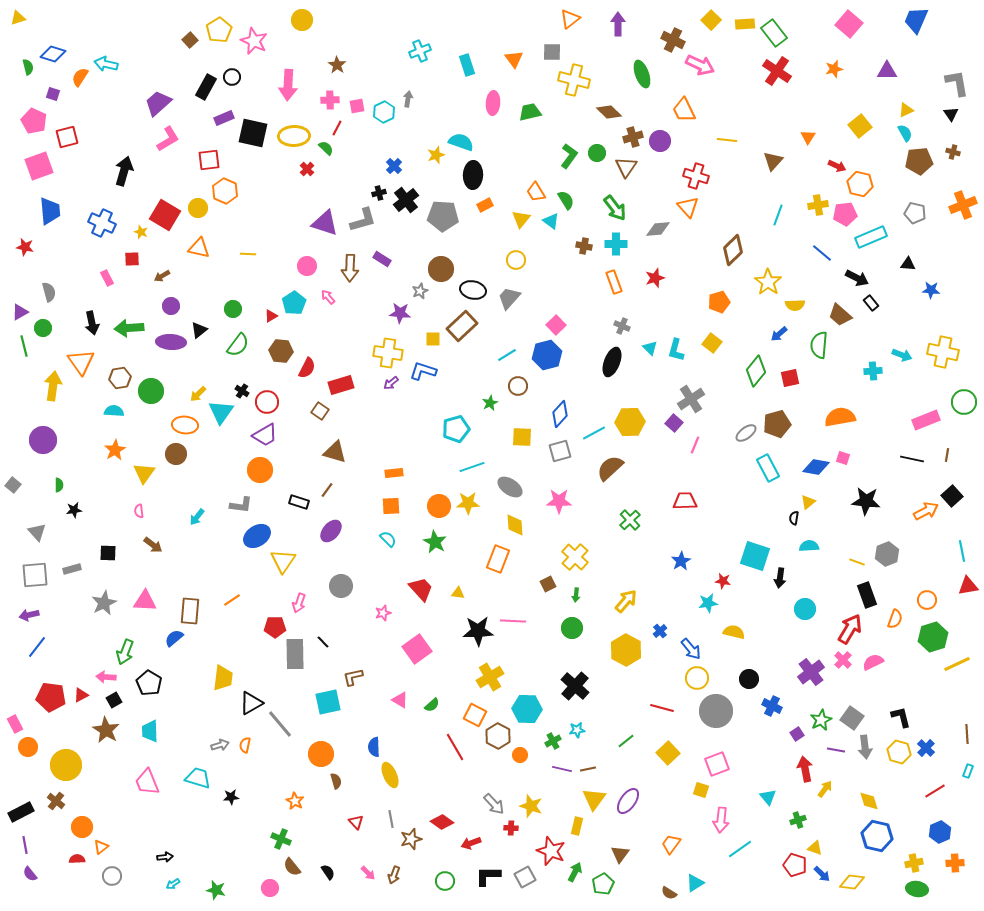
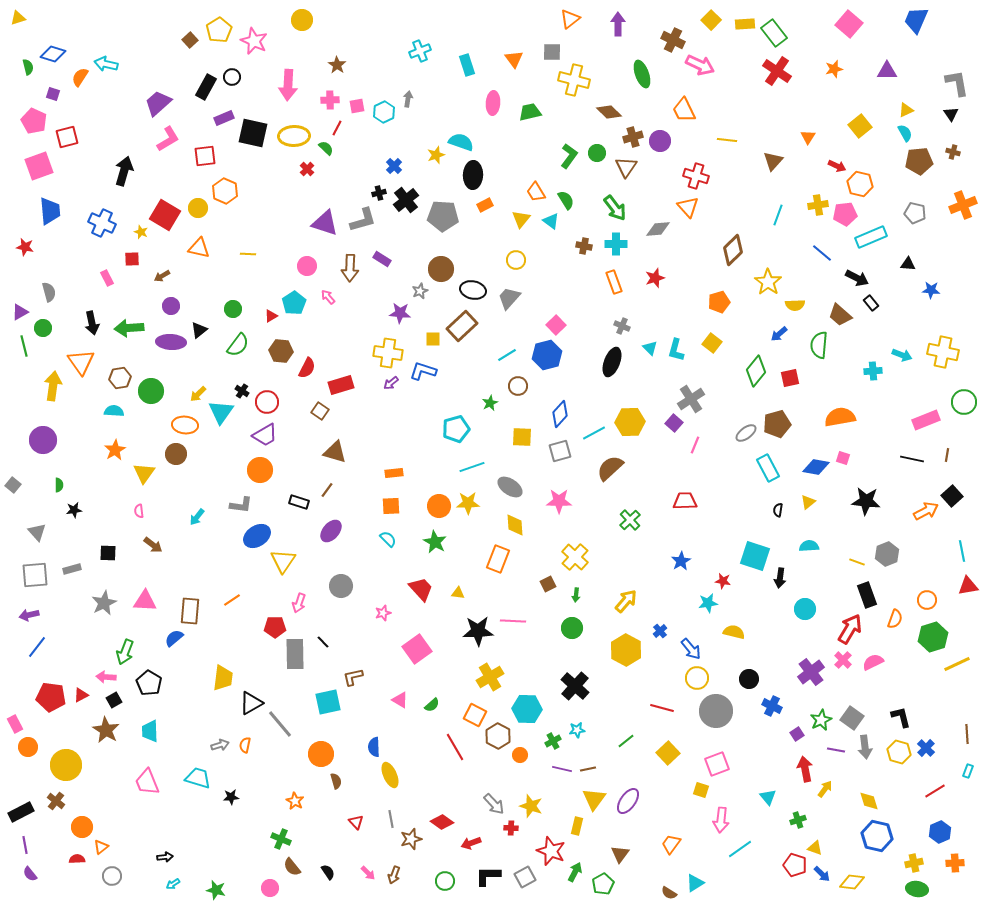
red square at (209, 160): moved 4 px left, 4 px up
black semicircle at (794, 518): moved 16 px left, 8 px up
